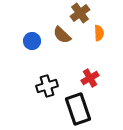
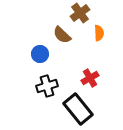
blue circle: moved 8 px right, 13 px down
black rectangle: rotated 20 degrees counterclockwise
